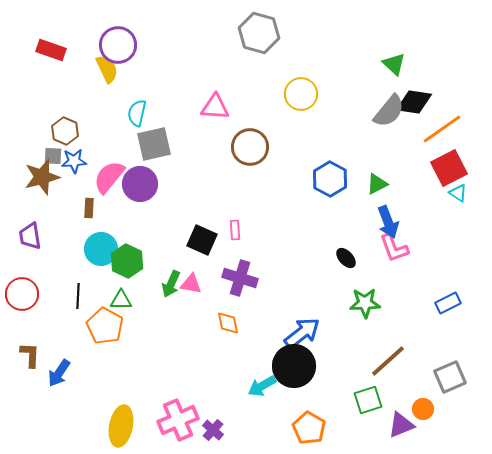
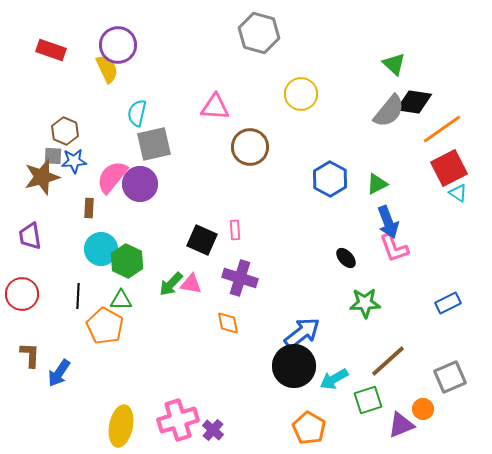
pink semicircle at (109, 177): moved 3 px right
green arrow at (171, 284): rotated 20 degrees clockwise
cyan arrow at (262, 386): moved 72 px right, 7 px up
pink cross at (178, 420): rotated 6 degrees clockwise
